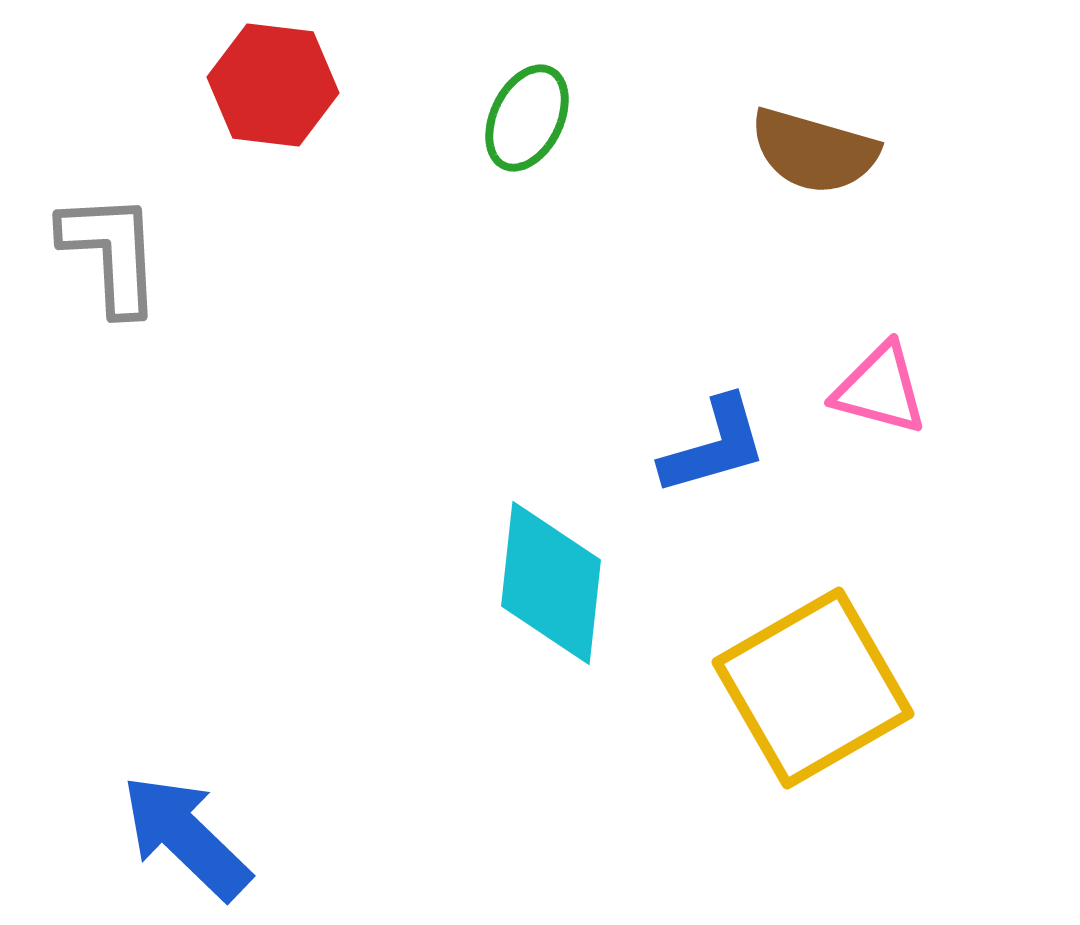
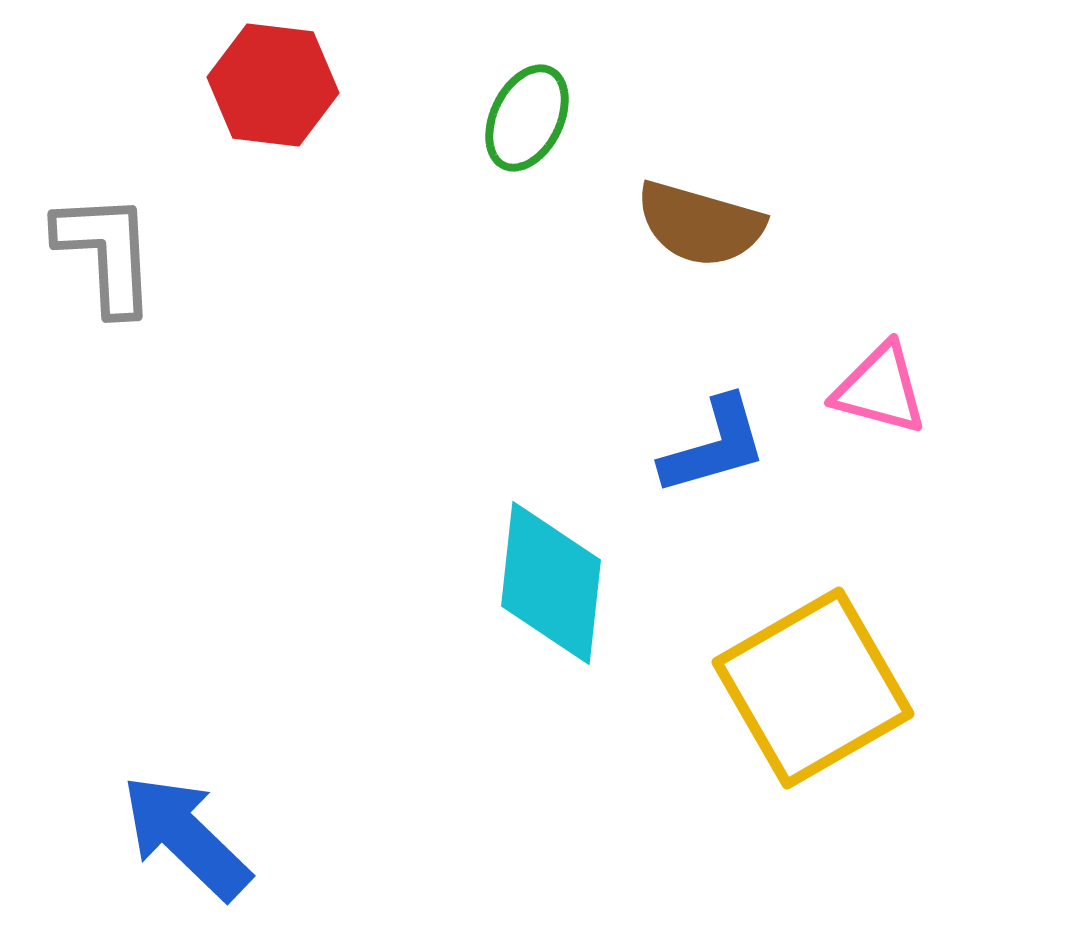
brown semicircle: moved 114 px left, 73 px down
gray L-shape: moved 5 px left
